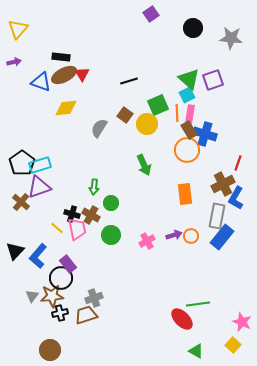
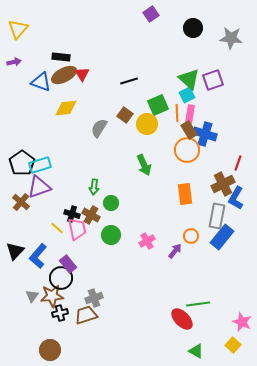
purple arrow at (174, 235): moved 1 px right, 16 px down; rotated 35 degrees counterclockwise
